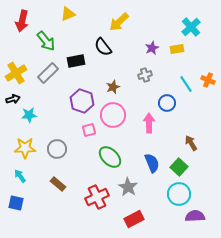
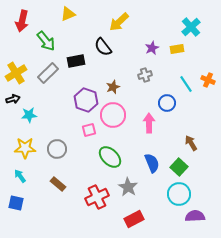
purple hexagon: moved 4 px right, 1 px up
